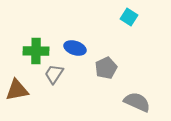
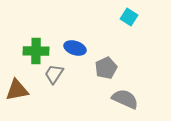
gray semicircle: moved 12 px left, 3 px up
